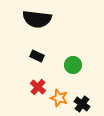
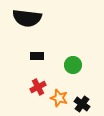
black semicircle: moved 10 px left, 1 px up
black rectangle: rotated 24 degrees counterclockwise
red cross: rotated 21 degrees clockwise
